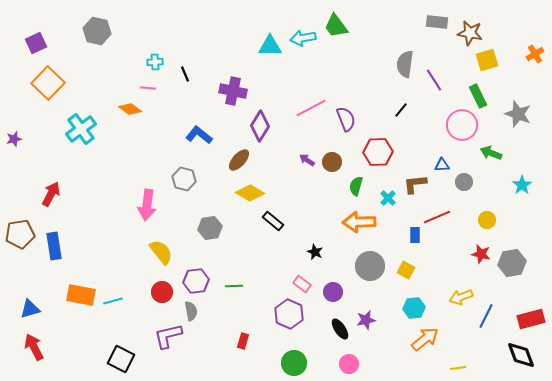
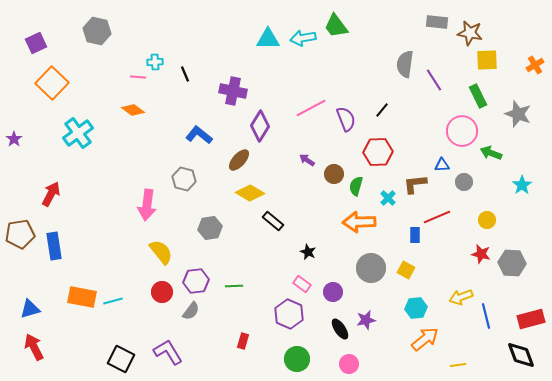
cyan triangle at (270, 46): moved 2 px left, 7 px up
orange cross at (535, 54): moved 11 px down
yellow square at (487, 60): rotated 15 degrees clockwise
orange square at (48, 83): moved 4 px right
pink line at (148, 88): moved 10 px left, 11 px up
orange diamond at (130, 109): moved 3 px right, 1 px down
black line at (401, 110): moved 19 px left
pink circle at (462, 125): moved 6 px down
cyan cross at (81, 129): moved 3 px left, 4 px down
purple star at (14, 139): rotated 21 degrees counterclockwise
brown circle at (332, 162): moved 2 px right, 12 px down
black star at (315, 252): moved 7 px left
gray hexagon at (512, 263): rotated 12 degrees clockwise
gray circle at (370, 266): moved 1 px right, 2 px down
orange rectangle at (81, 295): moved 1 px right, 2 px down
cyan hexagon at (414, 308): moved 2 px right
gray semicircle at (191, 311): rotated 48 degrees clockwise
blue line at (486, 316): rotated 40 degrees counterclockwise
purple L-shape at (168, 336): moved 16 px down; rotated 72 degrees clockwise
green circle at (294, 363): moved 3 px right, 4 px up
yellow line at (458, 368): moved 3 px up
